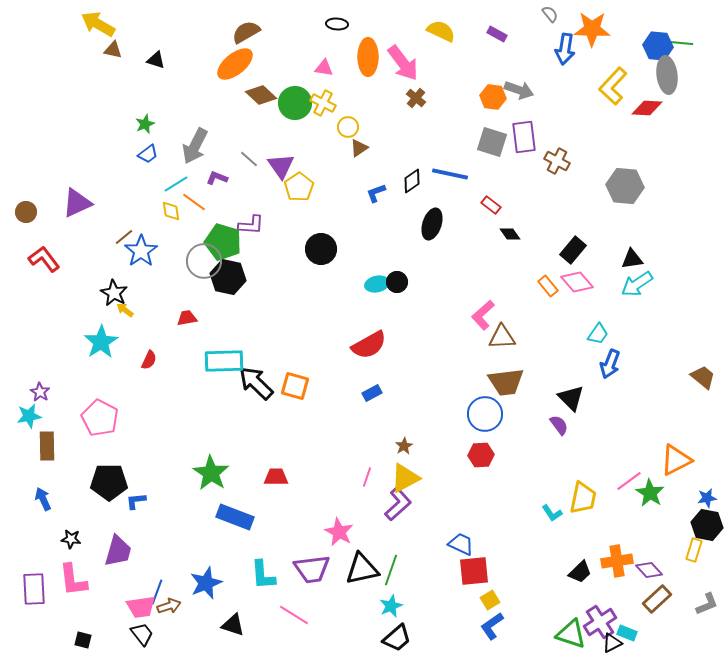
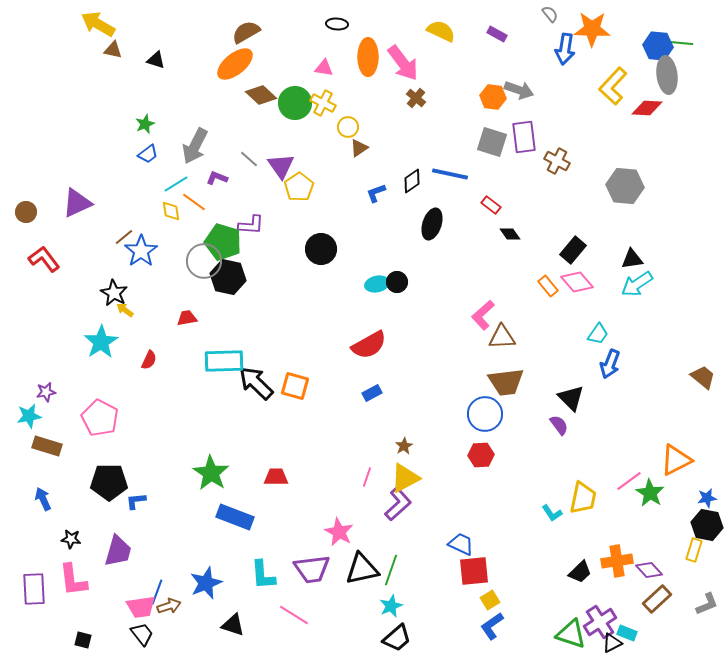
purple star at (40, 392): moved 6 px right; rotated 30 degrees clockwise
brown rectangle at (47, 446): rotated 72 degrees counterclockwise
